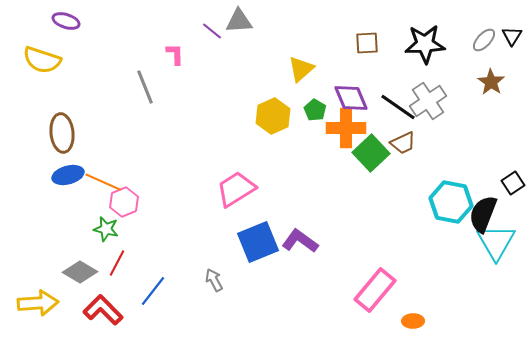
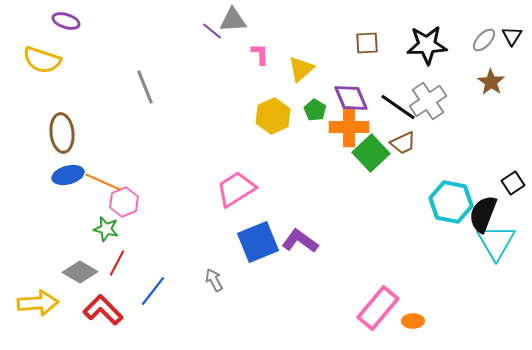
gray triangle: moved 6 px left, 1 px up
black star: moved 2 px right, 1 px down
pink L-shape: moved 85 px right
orange cross: moved 3 px right, 1 px up
pink rectangle: moved 3 px right, 18 px down
